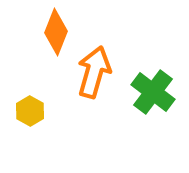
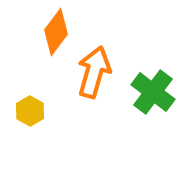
orange diamond: rotated 15 degrees clockwise
